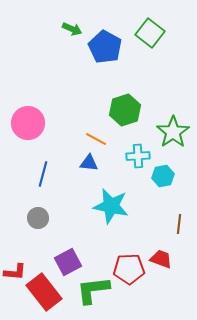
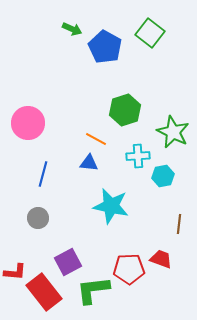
green star: rotated 12 degrees counterclockwise
